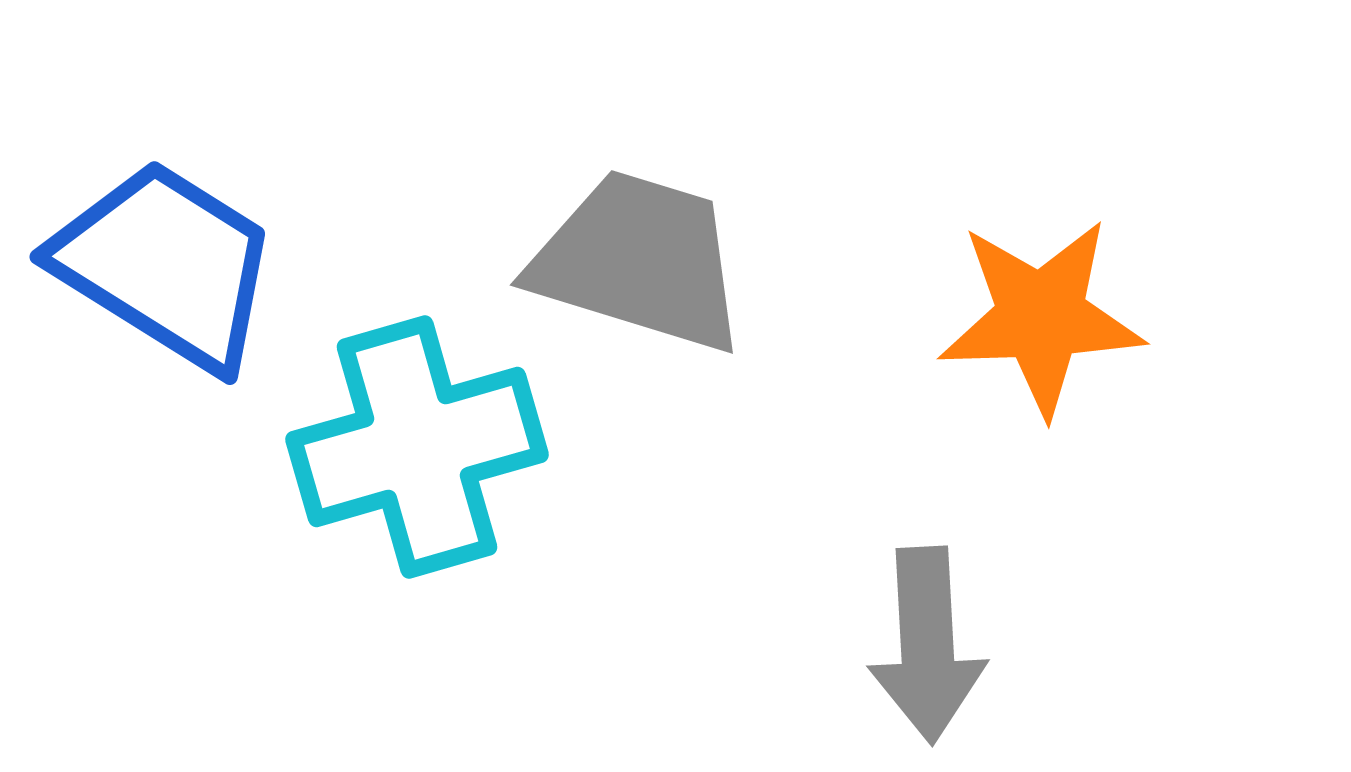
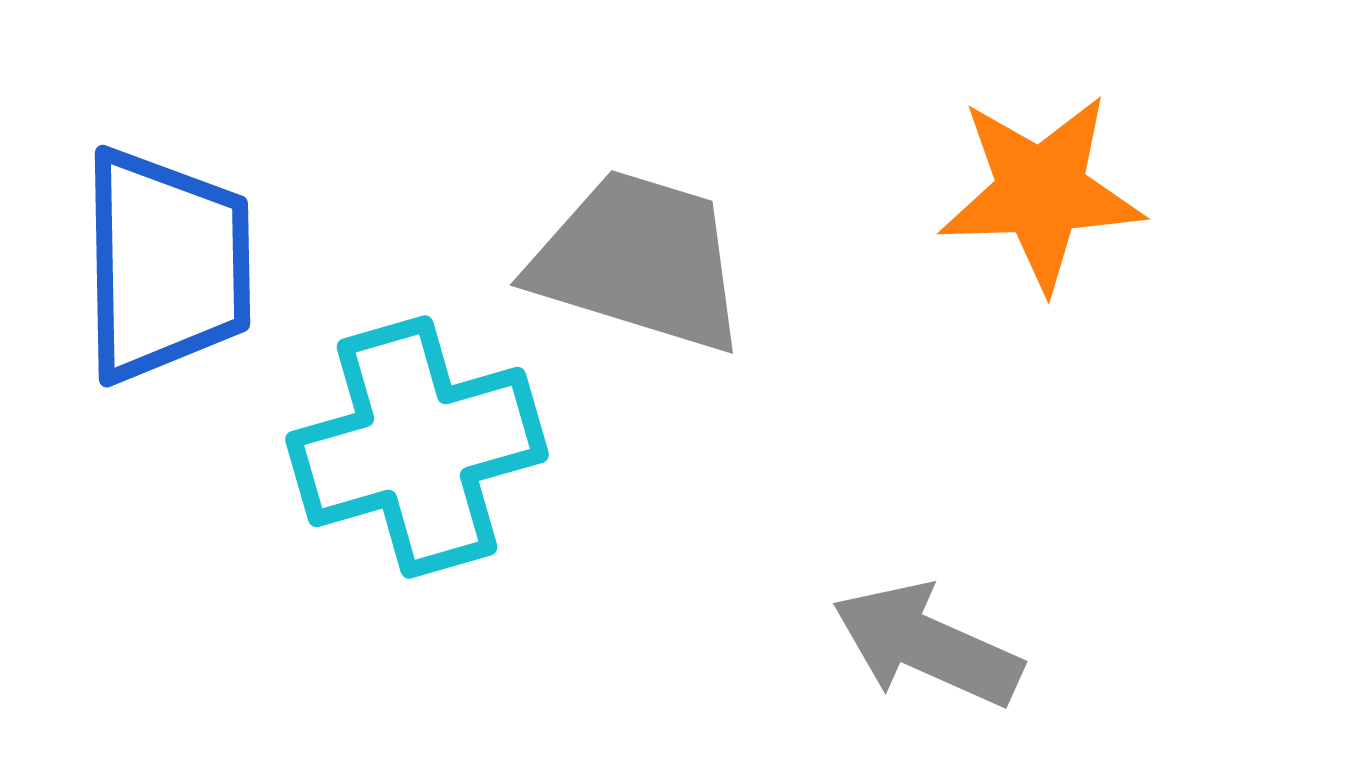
blue trapezoid: rotated 57 degrees clockwise
orange star: moved 125 px up
gray arrow: rotated 117 degrees clockwise
